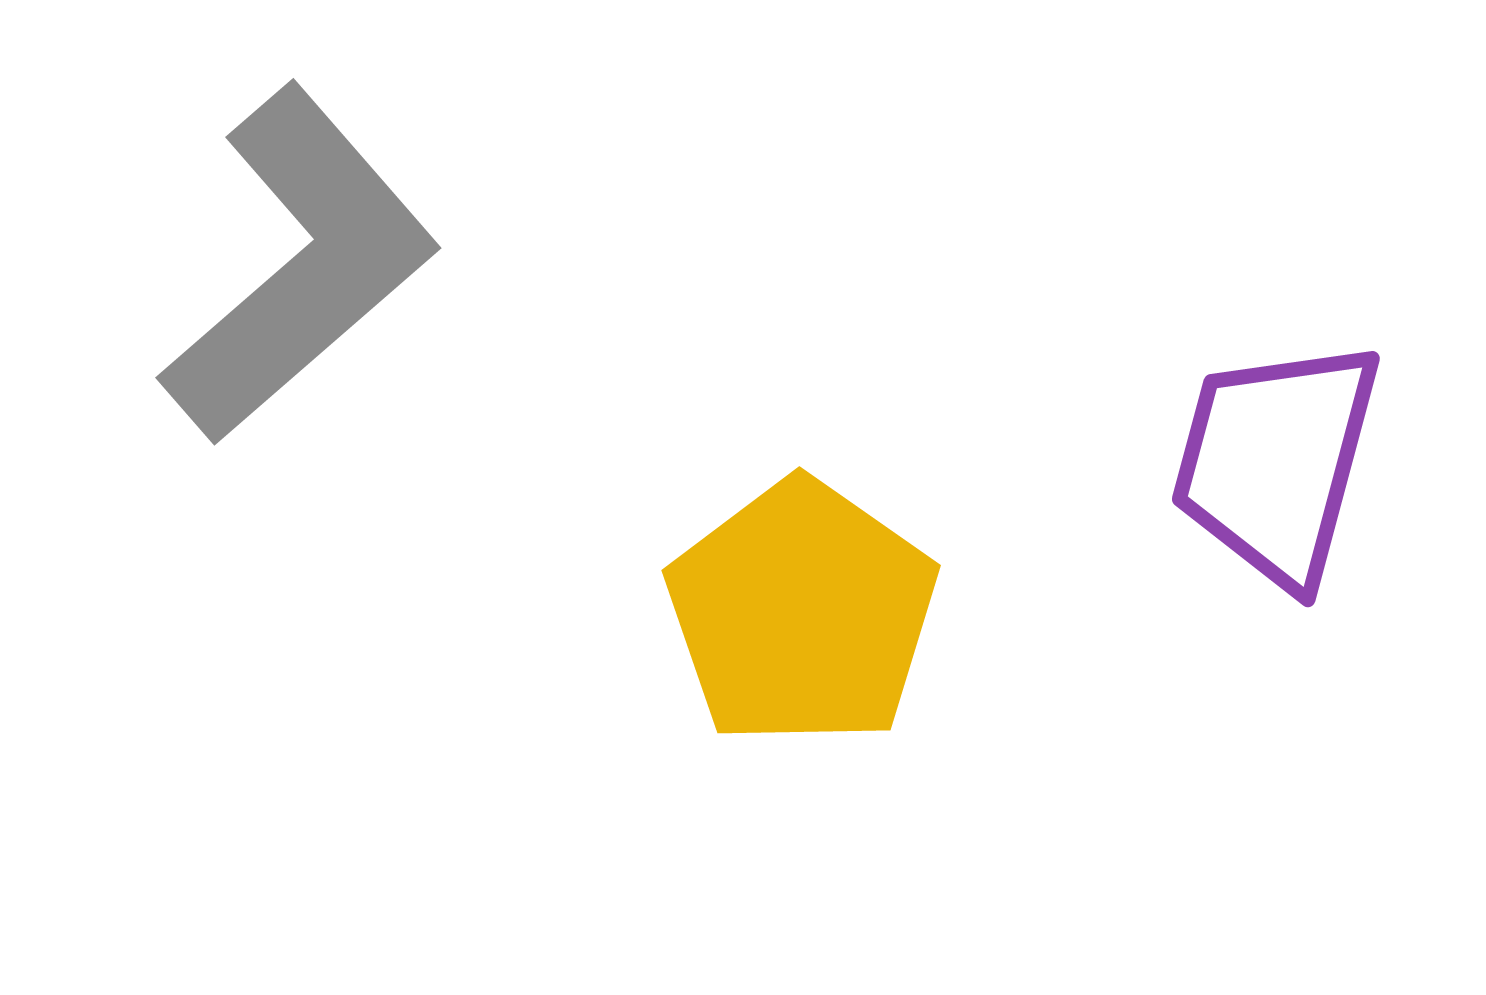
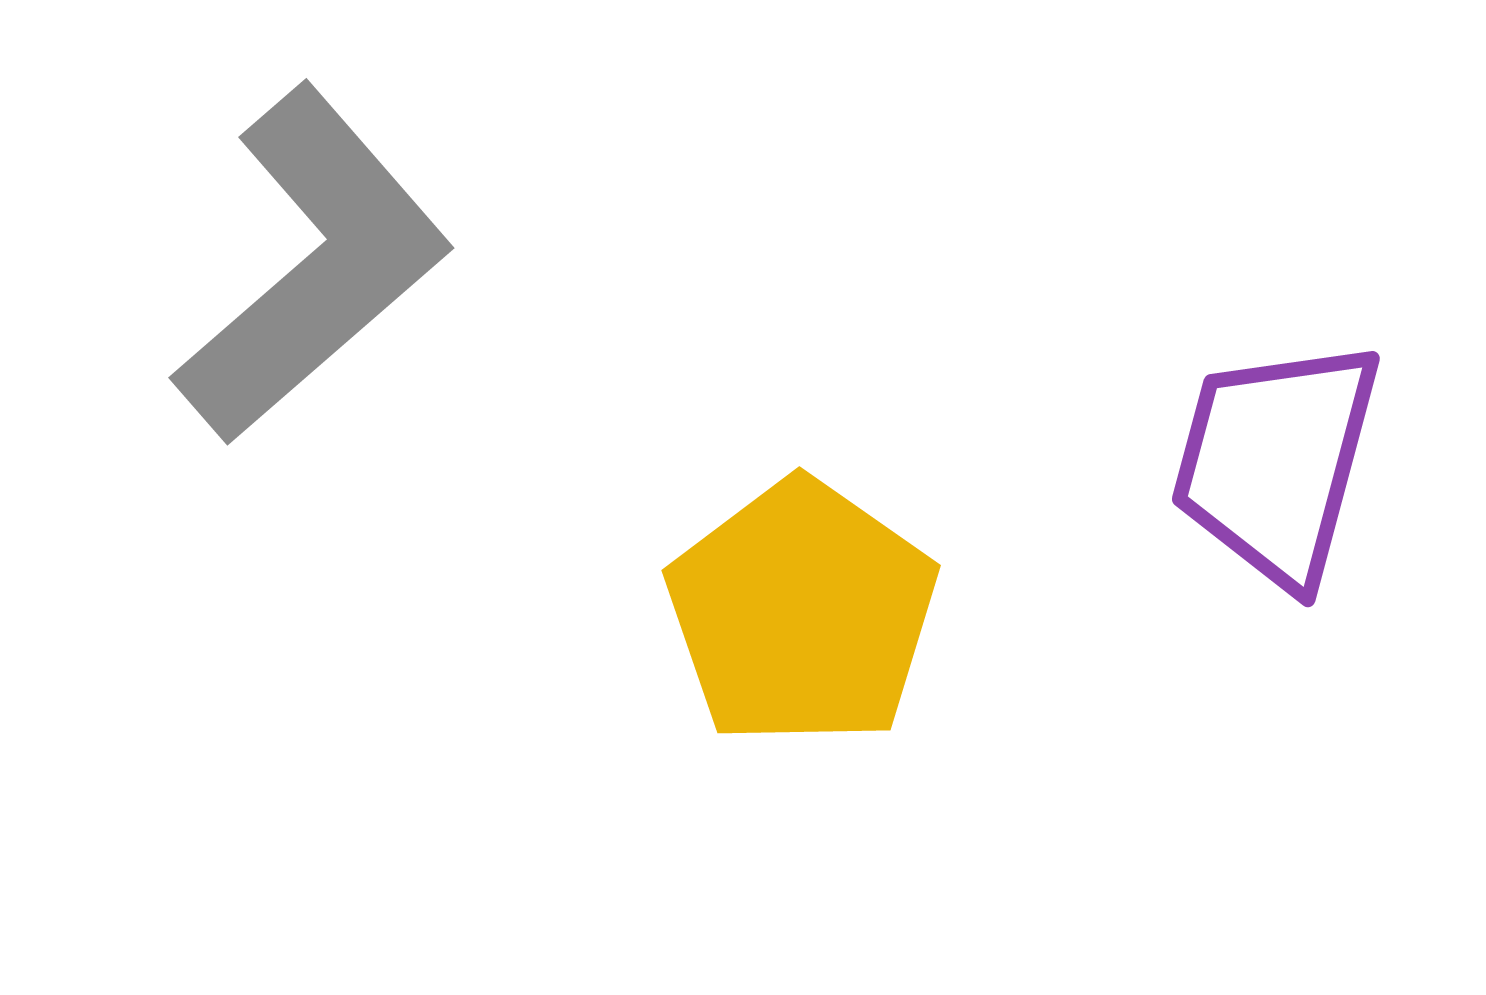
gray L-shape: moved 13 px right
